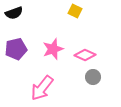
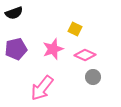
yellow square: moved 18 px down
